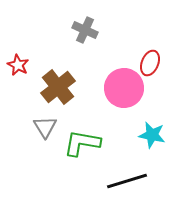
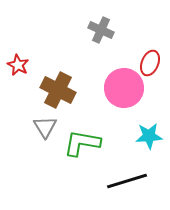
gray cross: moved 16 px right
brown cross: moved 3 px down; rotated 24 degrees counterclockwise
cyan star: moved 3 px left, 1 px down; rotated 16 degrees counterclockwise
